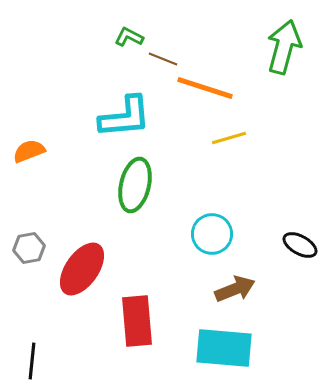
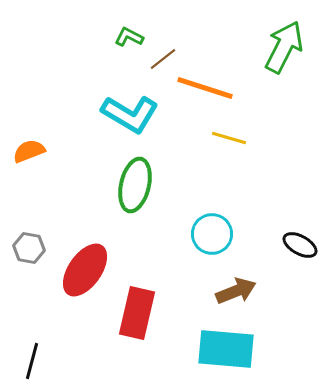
green arrow: rotated 12 degrees clockwise
brown line: rotated 60 degrees counterclockwise
cyan L-shape: moved 5 px right, 3 px up; rotated 36 degrees clockwise
yellow line: rotated 32 degrees clockwise
gray hexagon: rotated 20 degrees clockwise
red ellipse: moved 3 px right, 1 px down
brown arrow: moved 1 px right, 2 px down
red rectangle: moved 8 px up; rotated 18 degrees clockwise
cyan rectangle: moved 2 px right, 1 px down
black line: rotated 9 degrees clockwise
